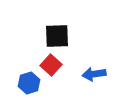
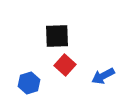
red square: moved 14 px right
blue arrow: moved 9 px right, 2 px down; rotated 20 degrees counterclockwise
